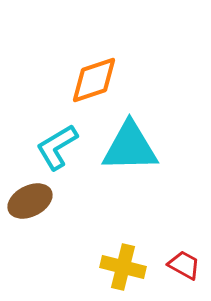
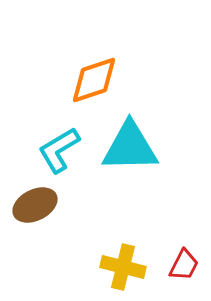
cyan L-shape: moved 2 px right, 3 px down
brown ellipse: moved 5 px right, 4 px down
red trapezoid: rotated 88 degrees clockwise
